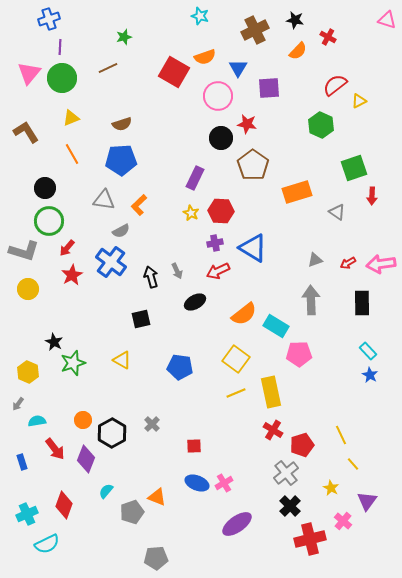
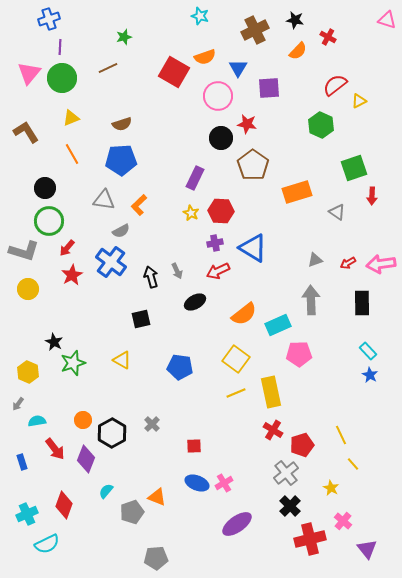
cyan rectangle at (276, 326): moved 2 px right, 1 px up; rotated 55 degrees counterclockwise
purple triangle at (367, 501): moved 48 px down; rotated 15 degrees counterclockwise
